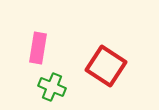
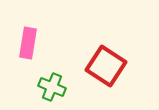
pink rectangle: moved 10 px left, 5 px up
